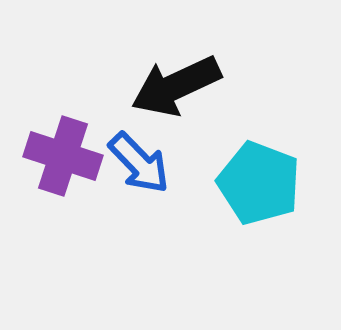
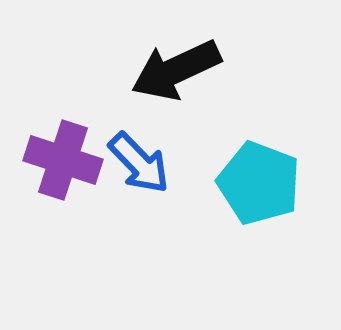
black arrow: moved 16 px up
purple cross: moved 4 px down
